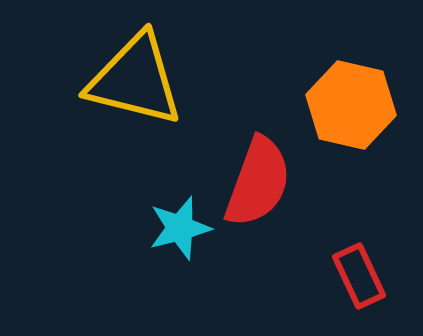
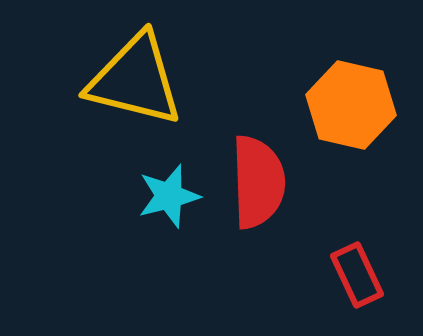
red semicircle: rotated 22 degrees counterclockwise
cyan star: moved 11 px left, 32 px up
red rectangle: moved 2 px left, 1 px up
